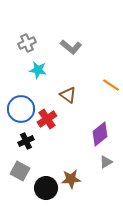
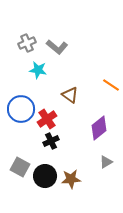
gray L-shape: moved 14 px left
brown triangle: moved 2 px right
purple diamond: moved 1 px left, 6 px up
black cross: moved 25 px right
gray square: moved 4 px up
black circle: moved 1 px left, 12 px up
